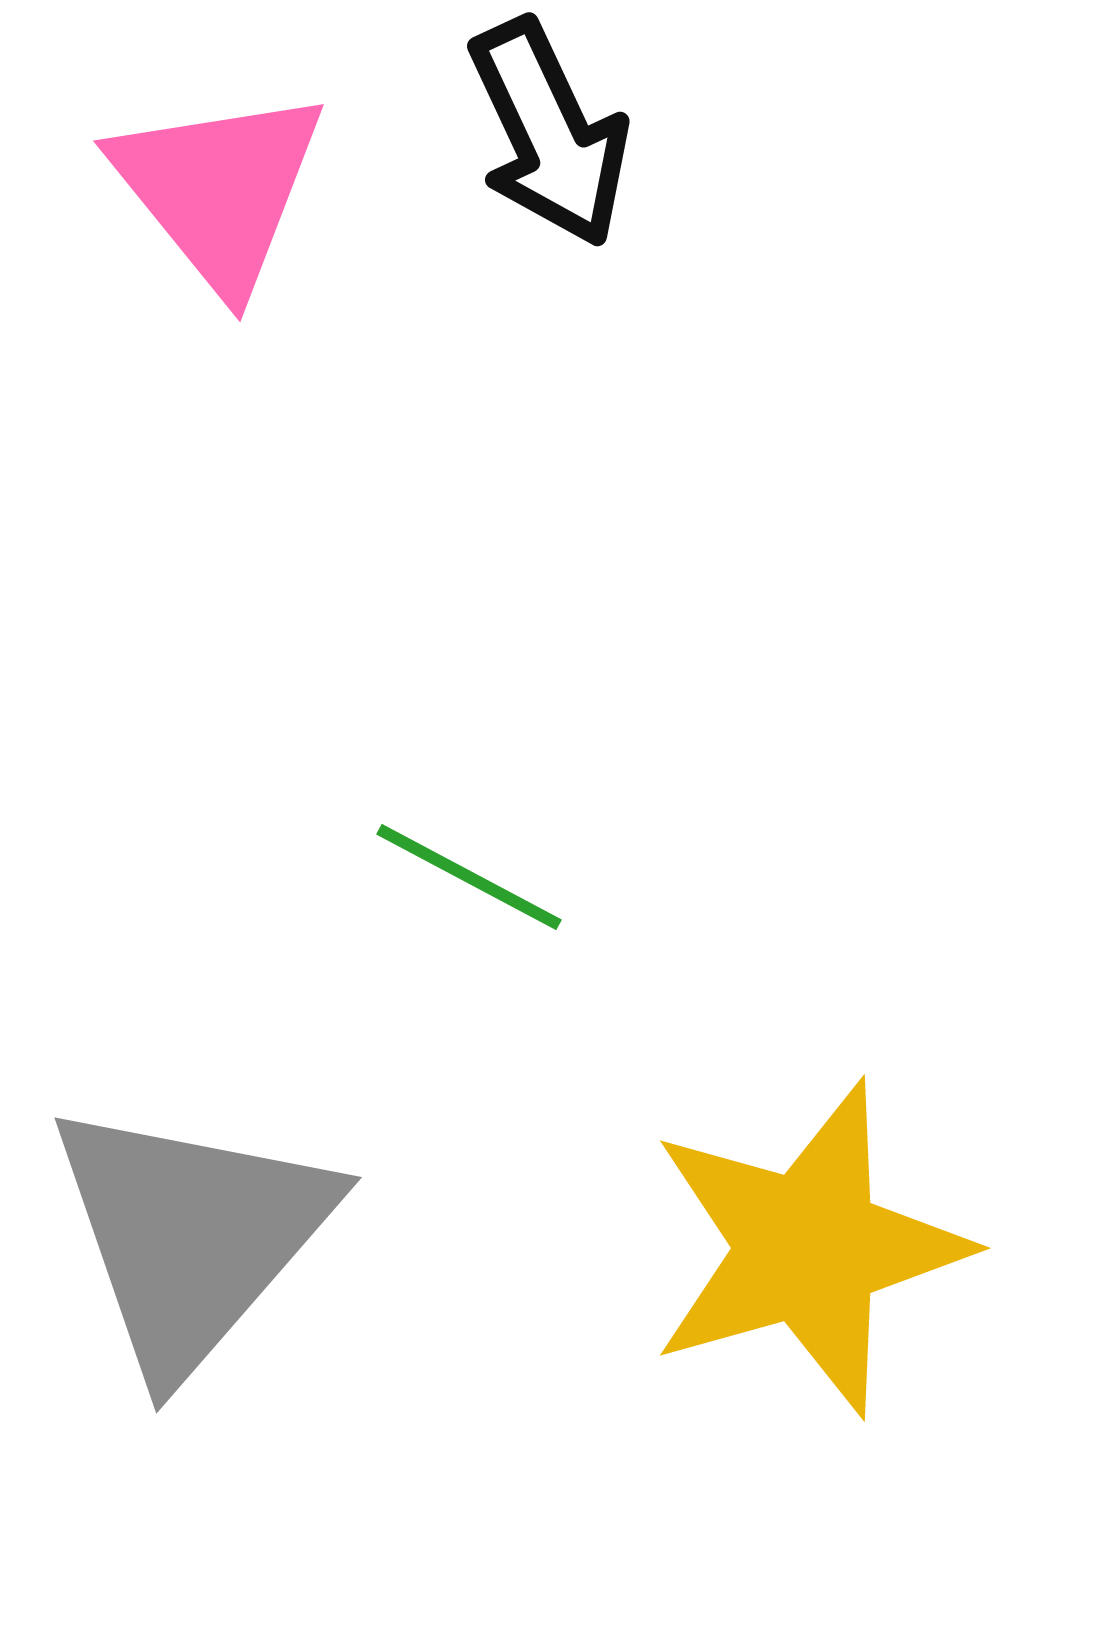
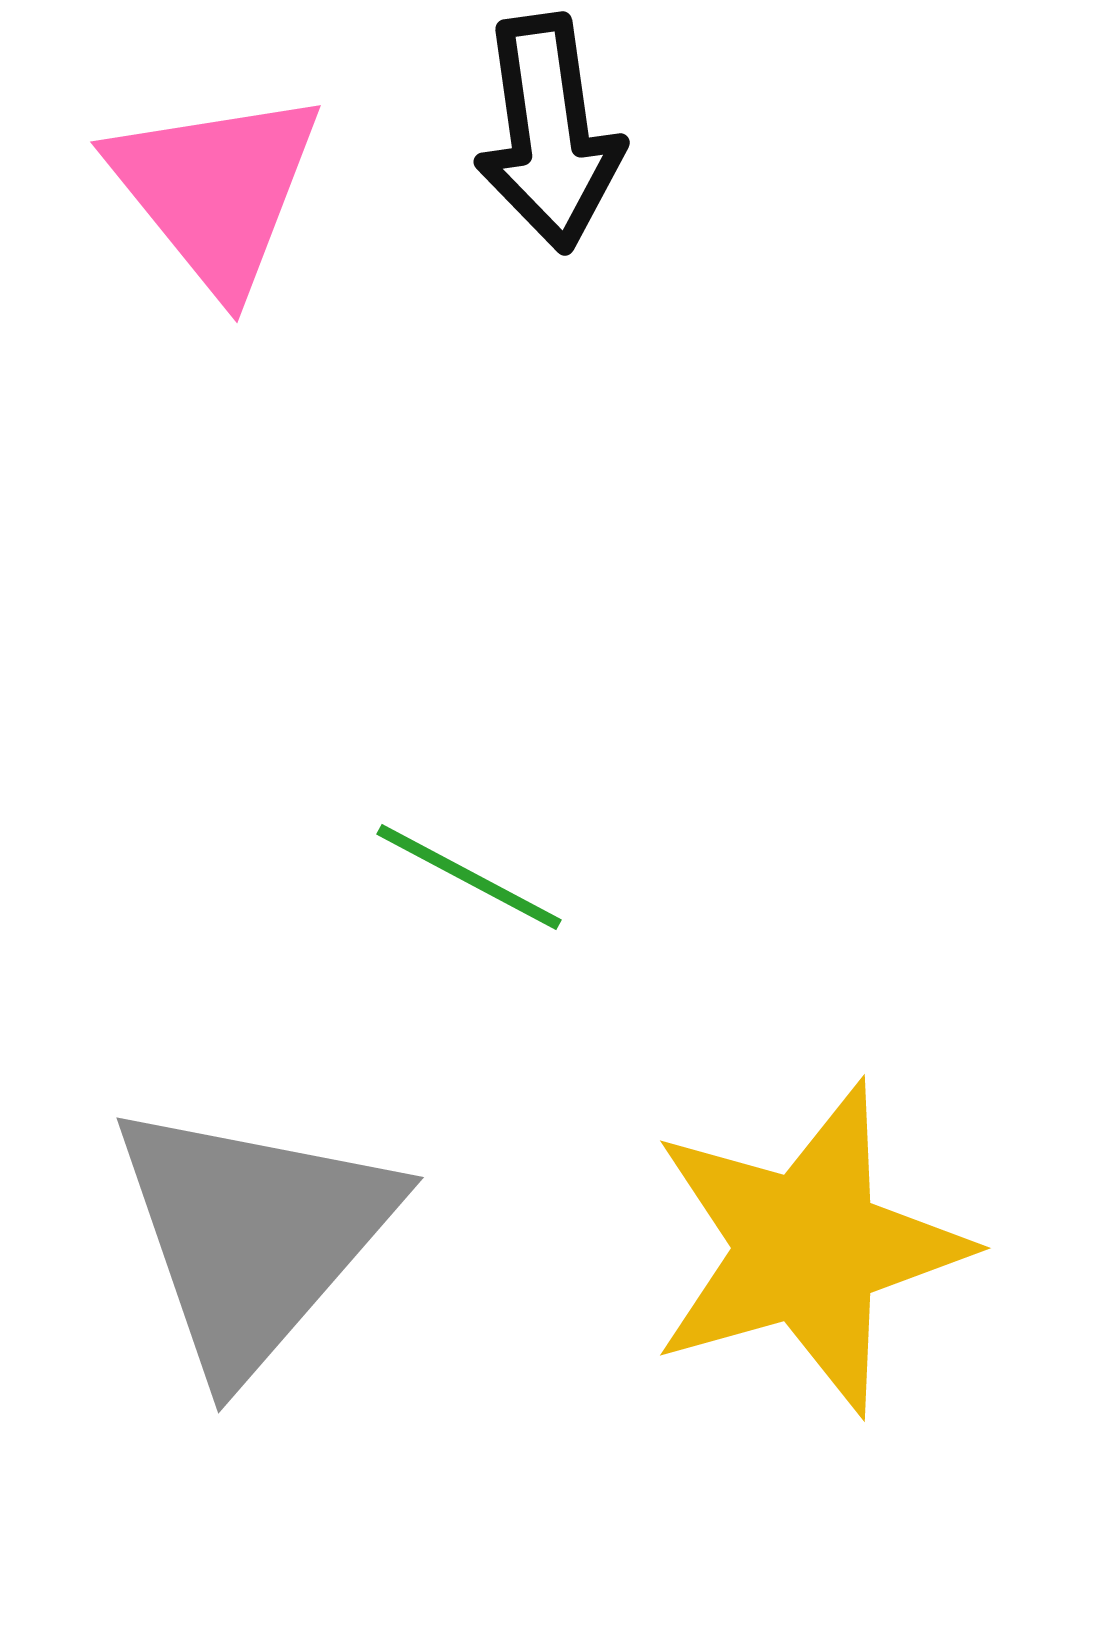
black arrow: rotated 17 degrees clockwise
pink triangle: moved 3 px left, 1 px down
gray triangle: moved 62 px right
